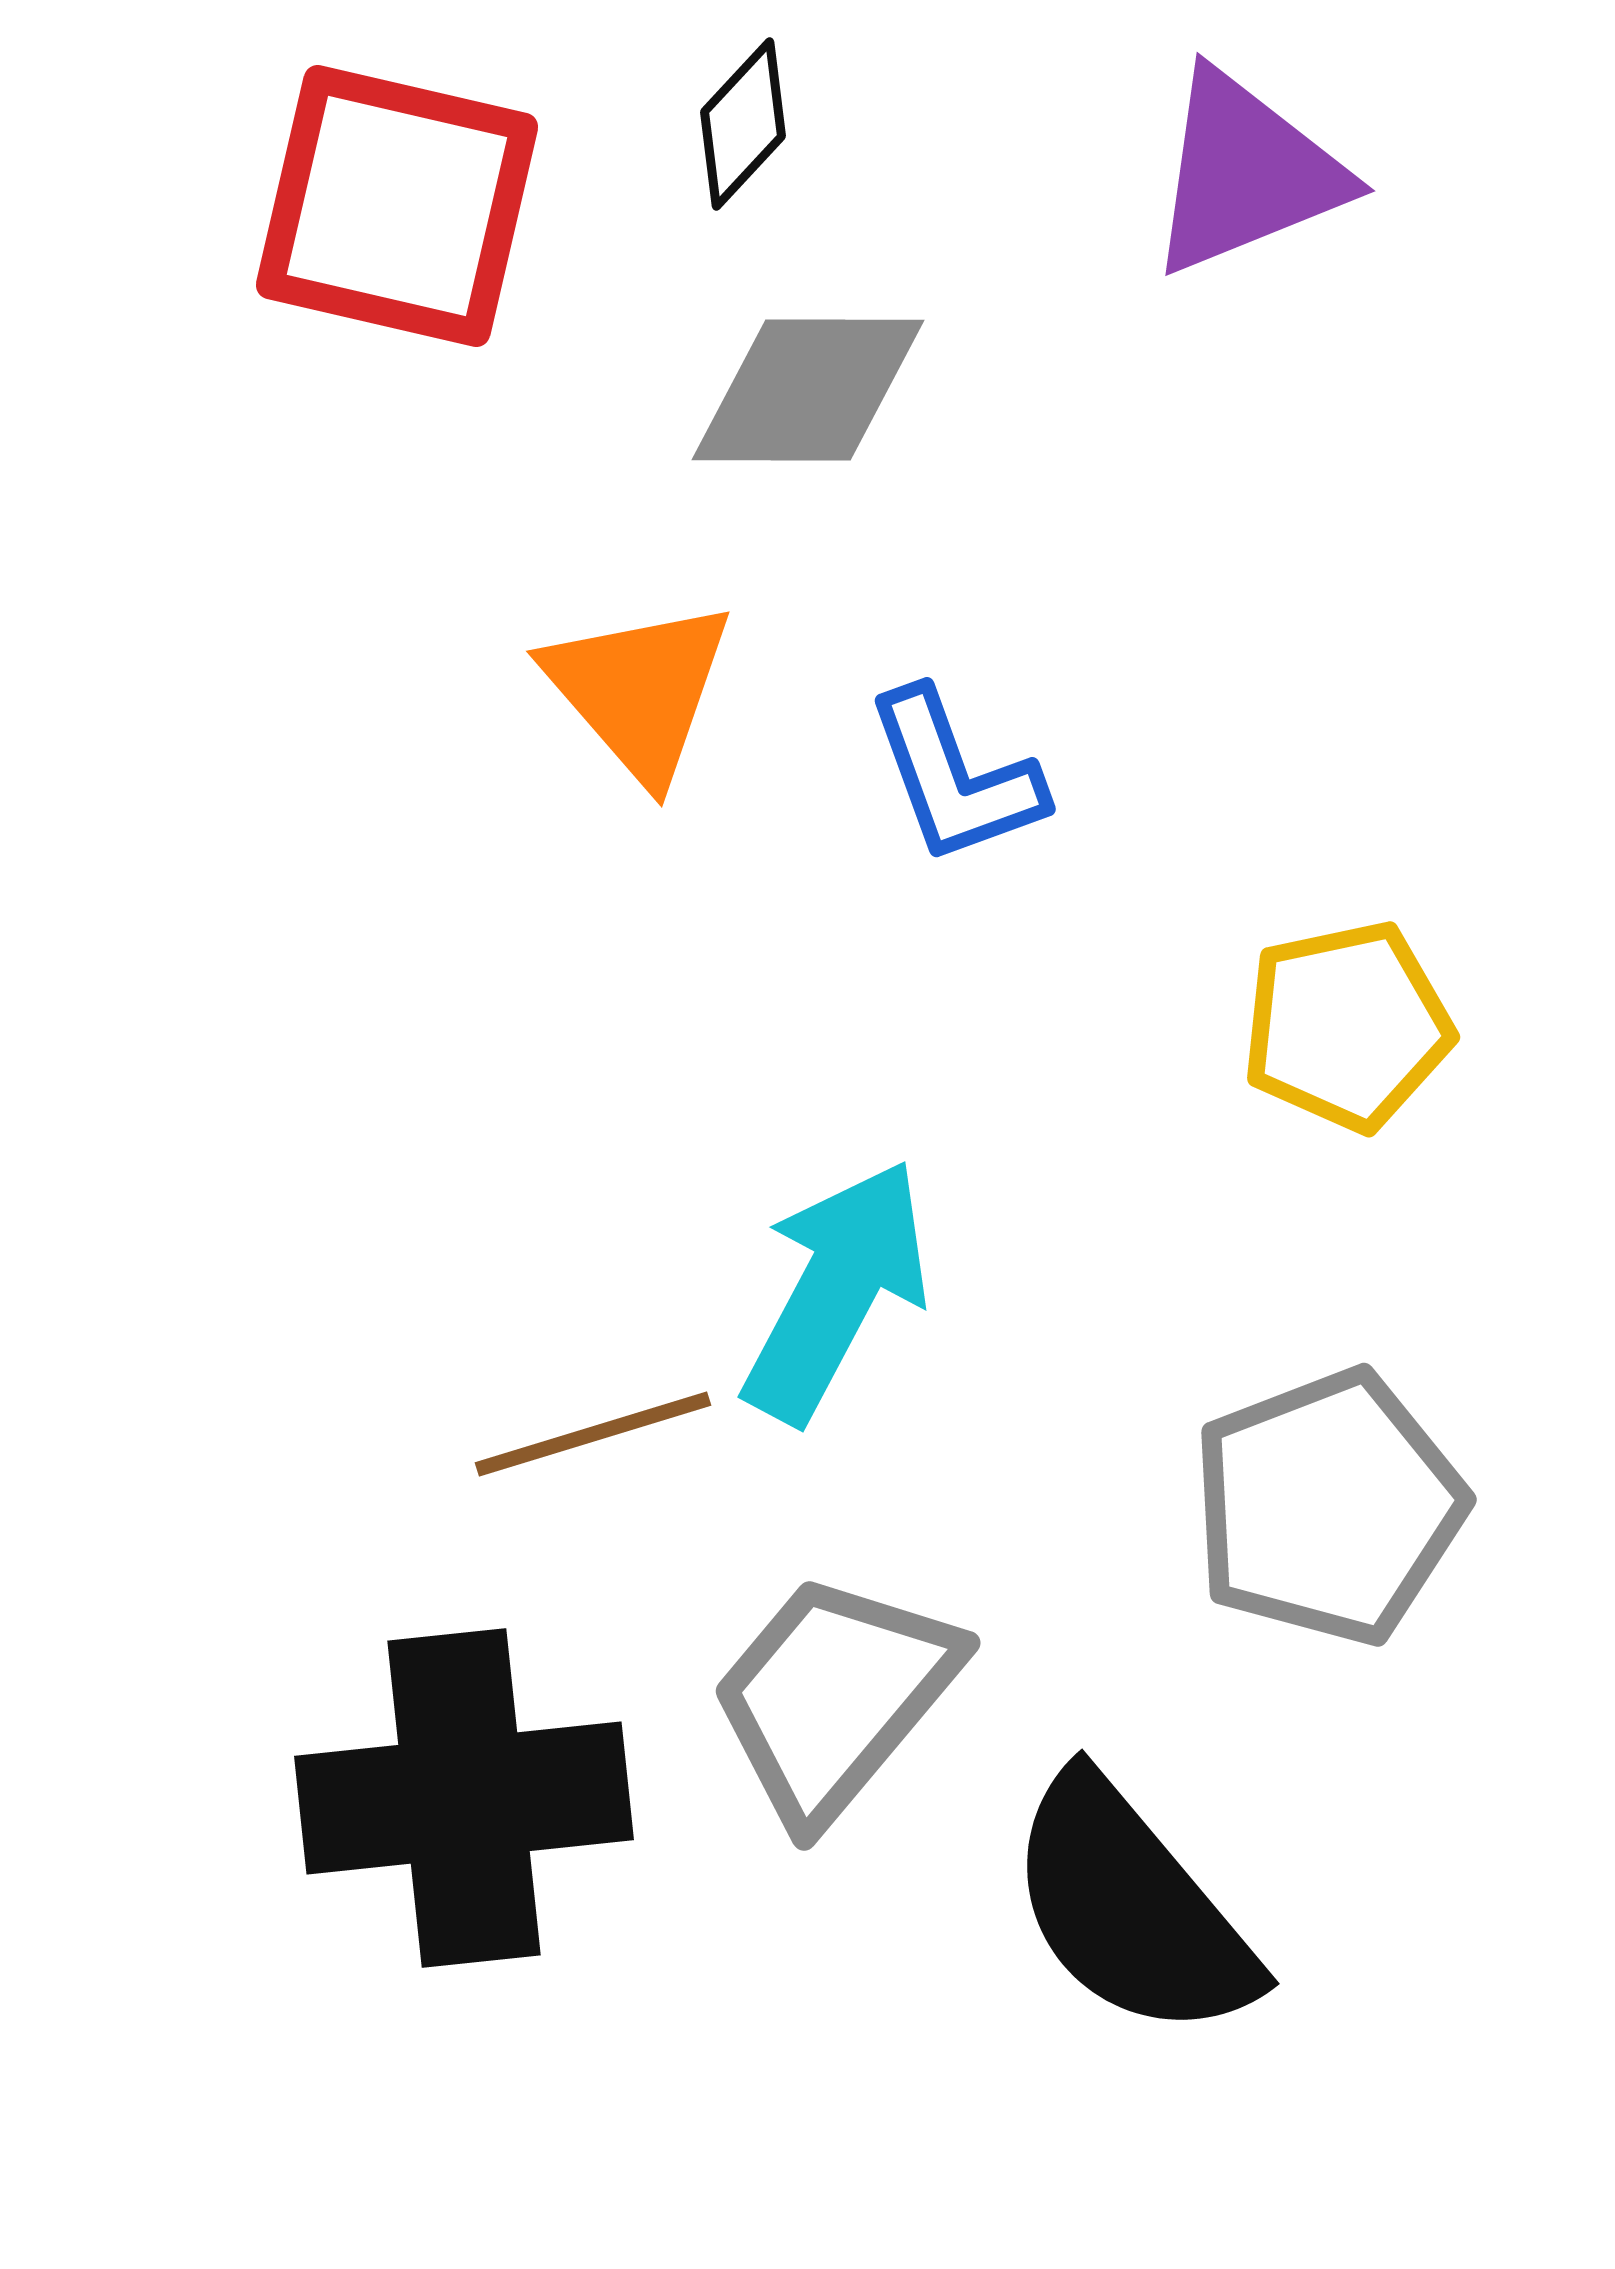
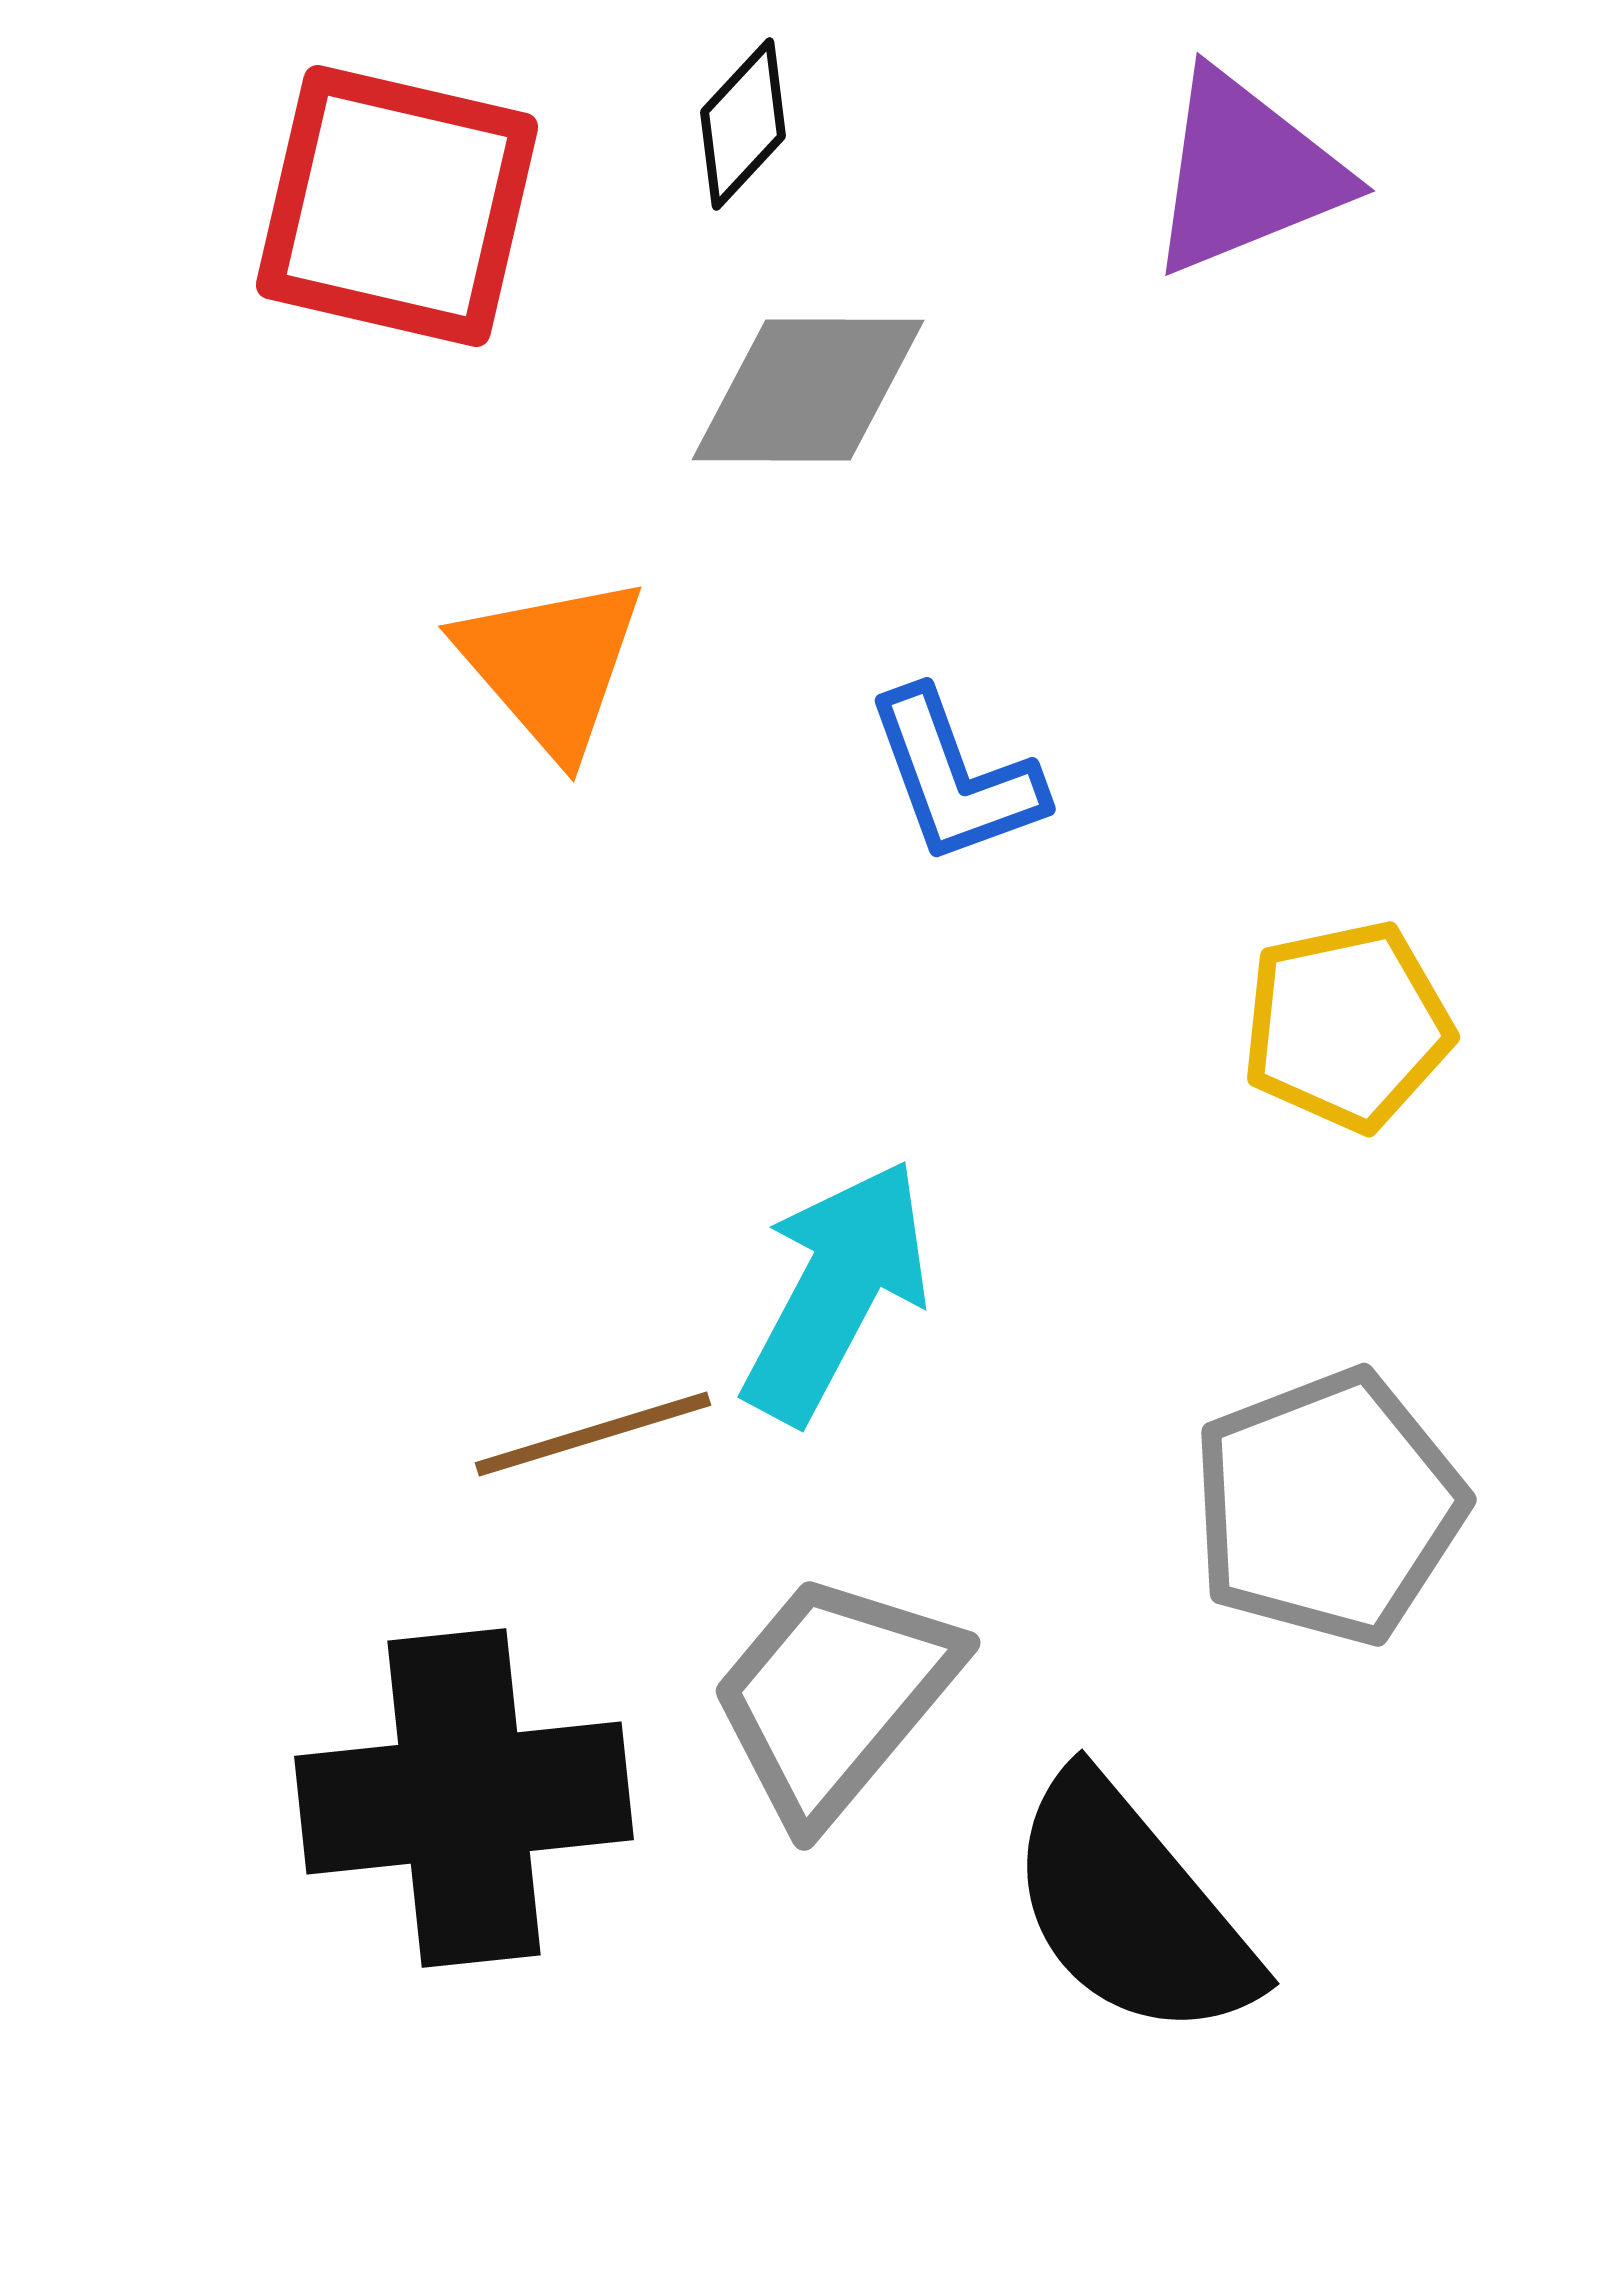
orange triangle: moved 88 px left, 25 px up
